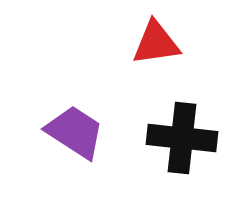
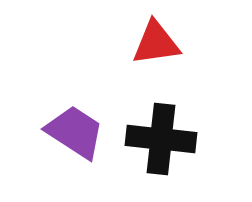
black cross: moved 21 px left, 1 px down
